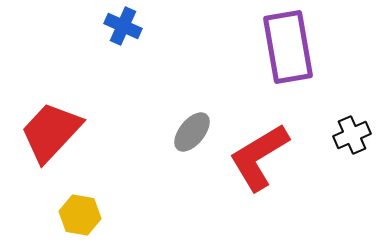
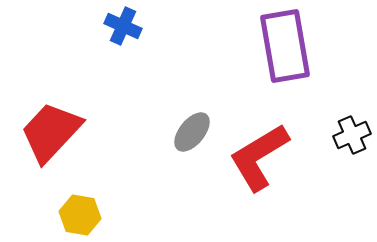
purple rectangle: moved 3 px left, 1 px up
